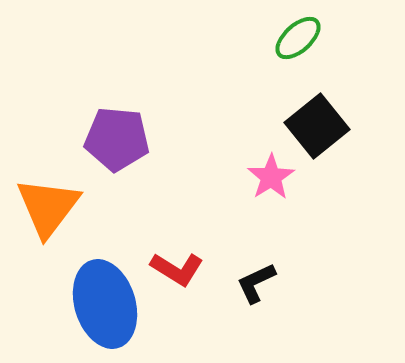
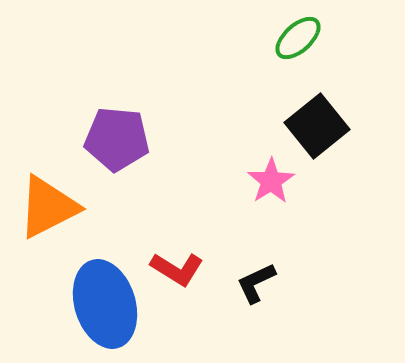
pink star: moved 4 px down
orange triangle: rotated 26 degrees clockwise
